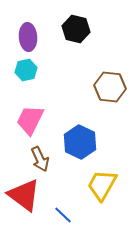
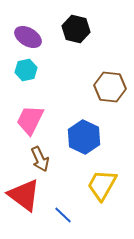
purple ellipse: rotated 56 degrees counterclockwise
blue hexagon: moved 4 px right, 5 px up
